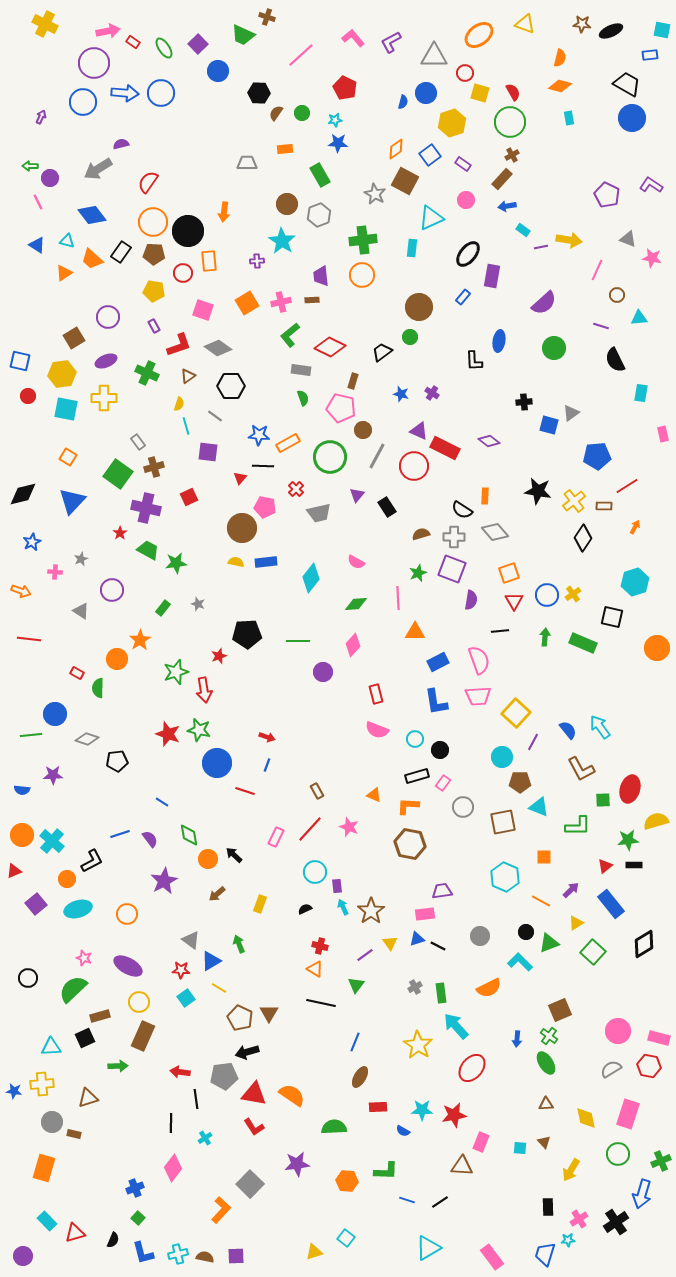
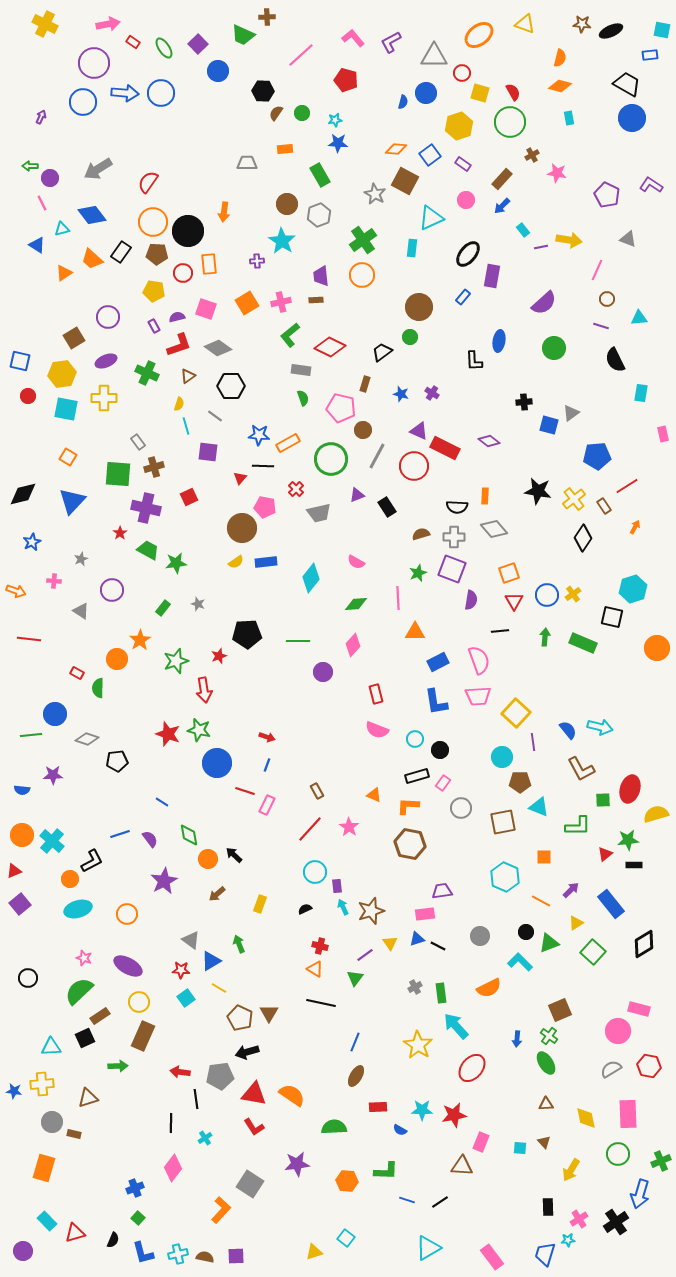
brown cross at (267, 17): rotated 21 degrees counterclockwise
pink arrow at (108, 31): moved 7 px up
red circle at (465, 73): moved 3 px left
red pentagon at (345, 88): moved 1 px right, 8 px up; rotated 10 degrees counterclockwise
black hexagon at (259, 93): moved 4 px right, 2 px up
yellow hexagon at (452, 123): moved 7 px right, 3 px down
purple semicircle at (121, 144): moved 56 px right, 173 px down
orange diamond at (396, 149): rotated 40 degrees clockwise
brown cross at (512, 155): moved 20 px right
pink line at (38, 202): moved 4 px right, 1 px down
blue arrow at (507, 206): moved 5 px left; rotated 36 degrees counterclockwise
cyan rectangle at (523, 230): rotated 16 degrees clockwise
green cross at (363, 240): rotated 28 degrees counterclockwise
cyan triangle at (67, 241): moved 5 px left, 12 px up; rotated 28 degrees counterclockwise
brown pentagon at (154, 254): moved 3 px right
pink star at (652, 258): moved 95 px left, 85 px up
orange rectangle at (209, 261): moved 3 px down
brown circle at (617, 295): moved 10 px left, 4 px down
brown rectangle at (312, 300): moved 4 px right
pink square at (203, 310): moved 3 px right, 1 px up
brown rectangle at (353, 381): moved 12 px right, 3 px down
green circle at (330, 457): moved 1 px right, 2 px down
green square at (118, 474): rotated 32 degrees counterclockwise
purple triangle at (357, 495): rotated 28 degrees clockwise
yellow cross at (574, 501): moved 2 px up
brown rectangle at (604, 506): rotated 56 degrees clockwise
black semicircle at (462, 510): moved 5 px left, 3 px up; rotated 30 degrees counterclockwise
gray diamond at (495, 532): moved 1 px left, 3 px up
yellow semicircle at (236, 562): rotated 133 degrees clockwise
pink cross at (55, 572): moved 1 px left, 9 px down
cyan hexagon at (635, 582): moved 2 px left, 7 px down
orange arrow at (21, 591): moved 5 px left
green star at (176, 672): moved 11 px up
cyan arrow at (600, 727): rotated 140 degrees clockwise
purple line at (533, 742): rotated 36 degrees counterclockwise
gray circle at (463, 807): moved 2 px left, 1 px down
yellow semicircle at (656, 821): moved 7 px up
pink star at (349, 827): rotated 12 degrees clockwise
pink rectangle at (276, 837): moved 9 px left, 32 px up
red triangle at (605, 866): moved 12 px up
orange circle at (67, 879): moved 3 px right
purple square at (36, 904): moved 16 px left
brown star at (371, 911): rotated 16 degrees clockwise
green triangle at (356, 985): moved 1 px left, 7 px up
green semicircle at (73, 989): moved 6 px right, 2 px down
brown rectangle at (100, 1016): rotated 18 degrees counterclockwise
pink rectangle at (659, 1038): moved 20 px left, 29 px up
gray pentagon at (224, 1076): moved 4 px left
brown ellipse at (360, 1077): moved 4 px left, 1 px up
pink rectangle at (628, 1114): rotated 20 degrees counterclockwise
blue semicircle at (403, 1131): moved 3 px left, 1 px up
gray square at (250, 1184): rotated 12 degrees counterclockwise
blue arrow at (642, 1194): moved 2 px left
purple circle at (23, 1256): moved 5 px up
